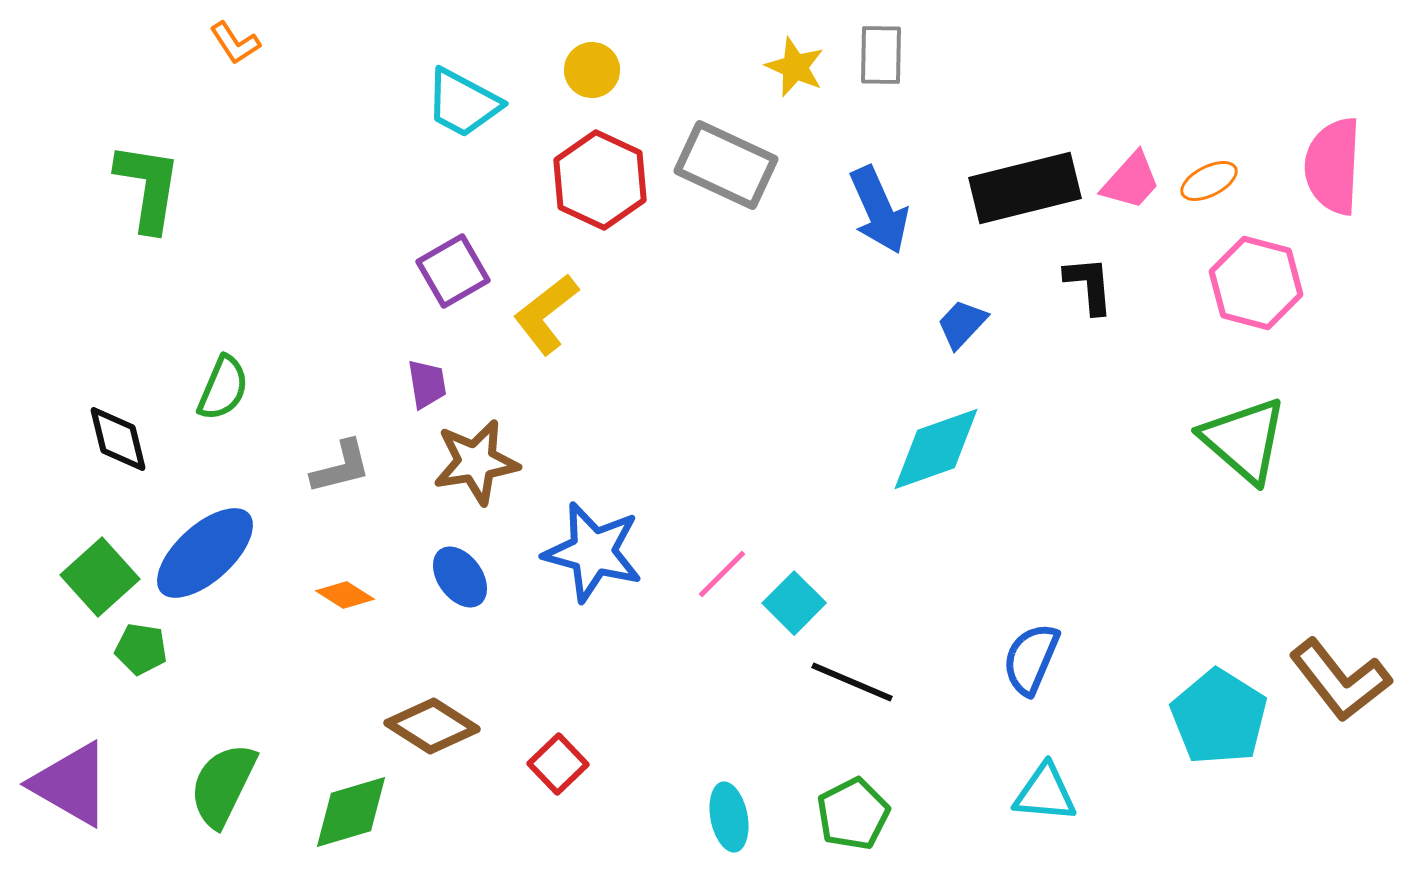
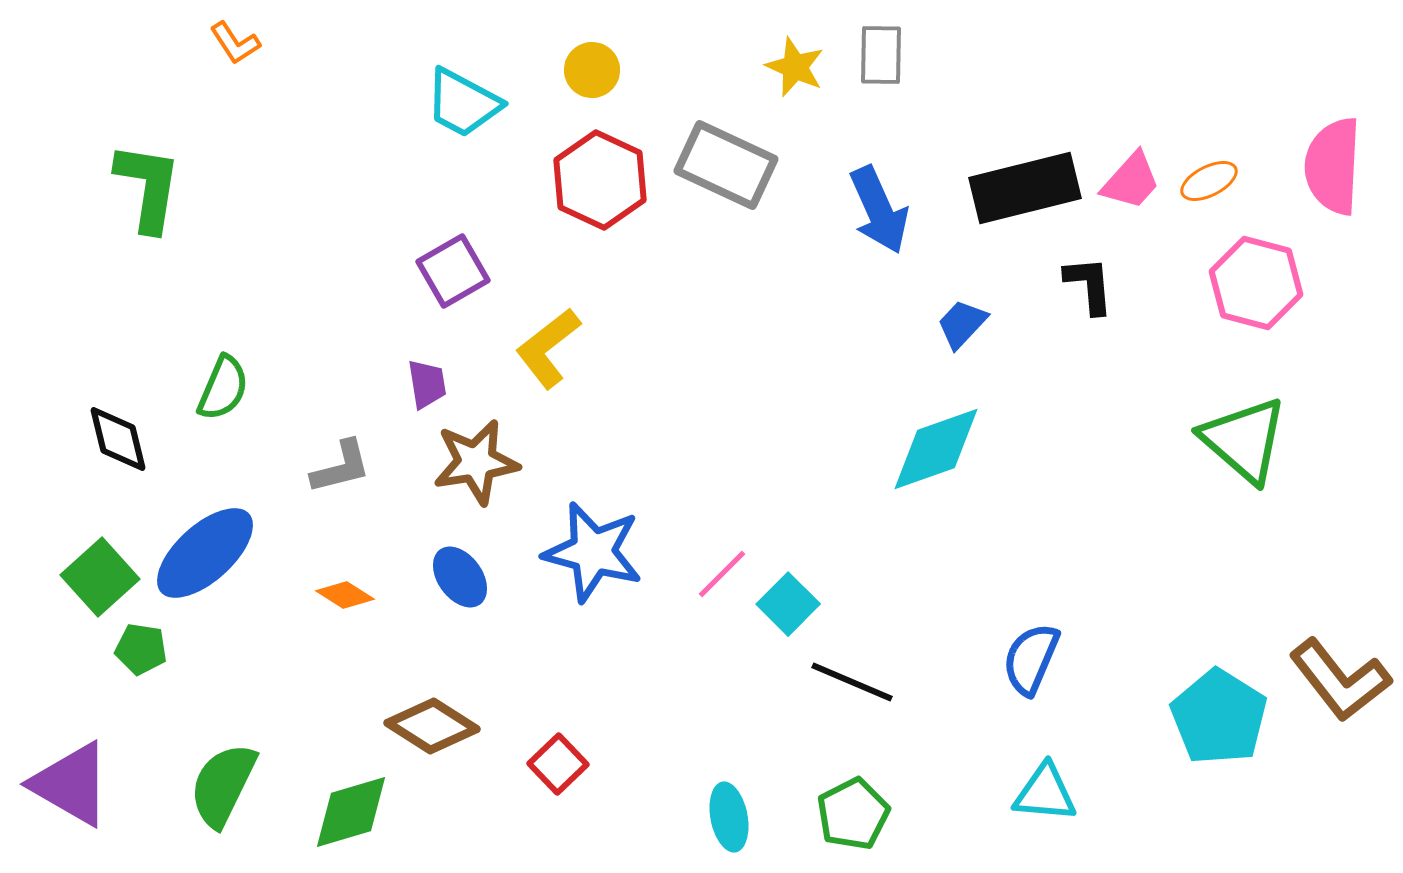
yellow L-shape at (546, 314): moved 2 px right, 34 px down
cyan square at (794, 603): moved 6 px left, 1 px down
